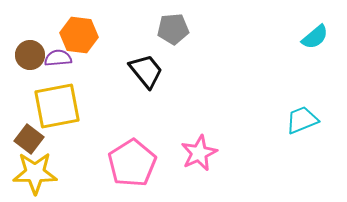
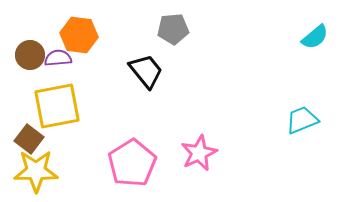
yellow star: moved 1 px right, 2 px up
